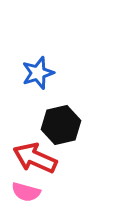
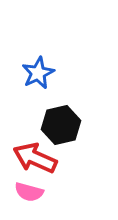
blue star: rotated 8 degrees counterclockwise
pink semicircle: moved 3 px right
